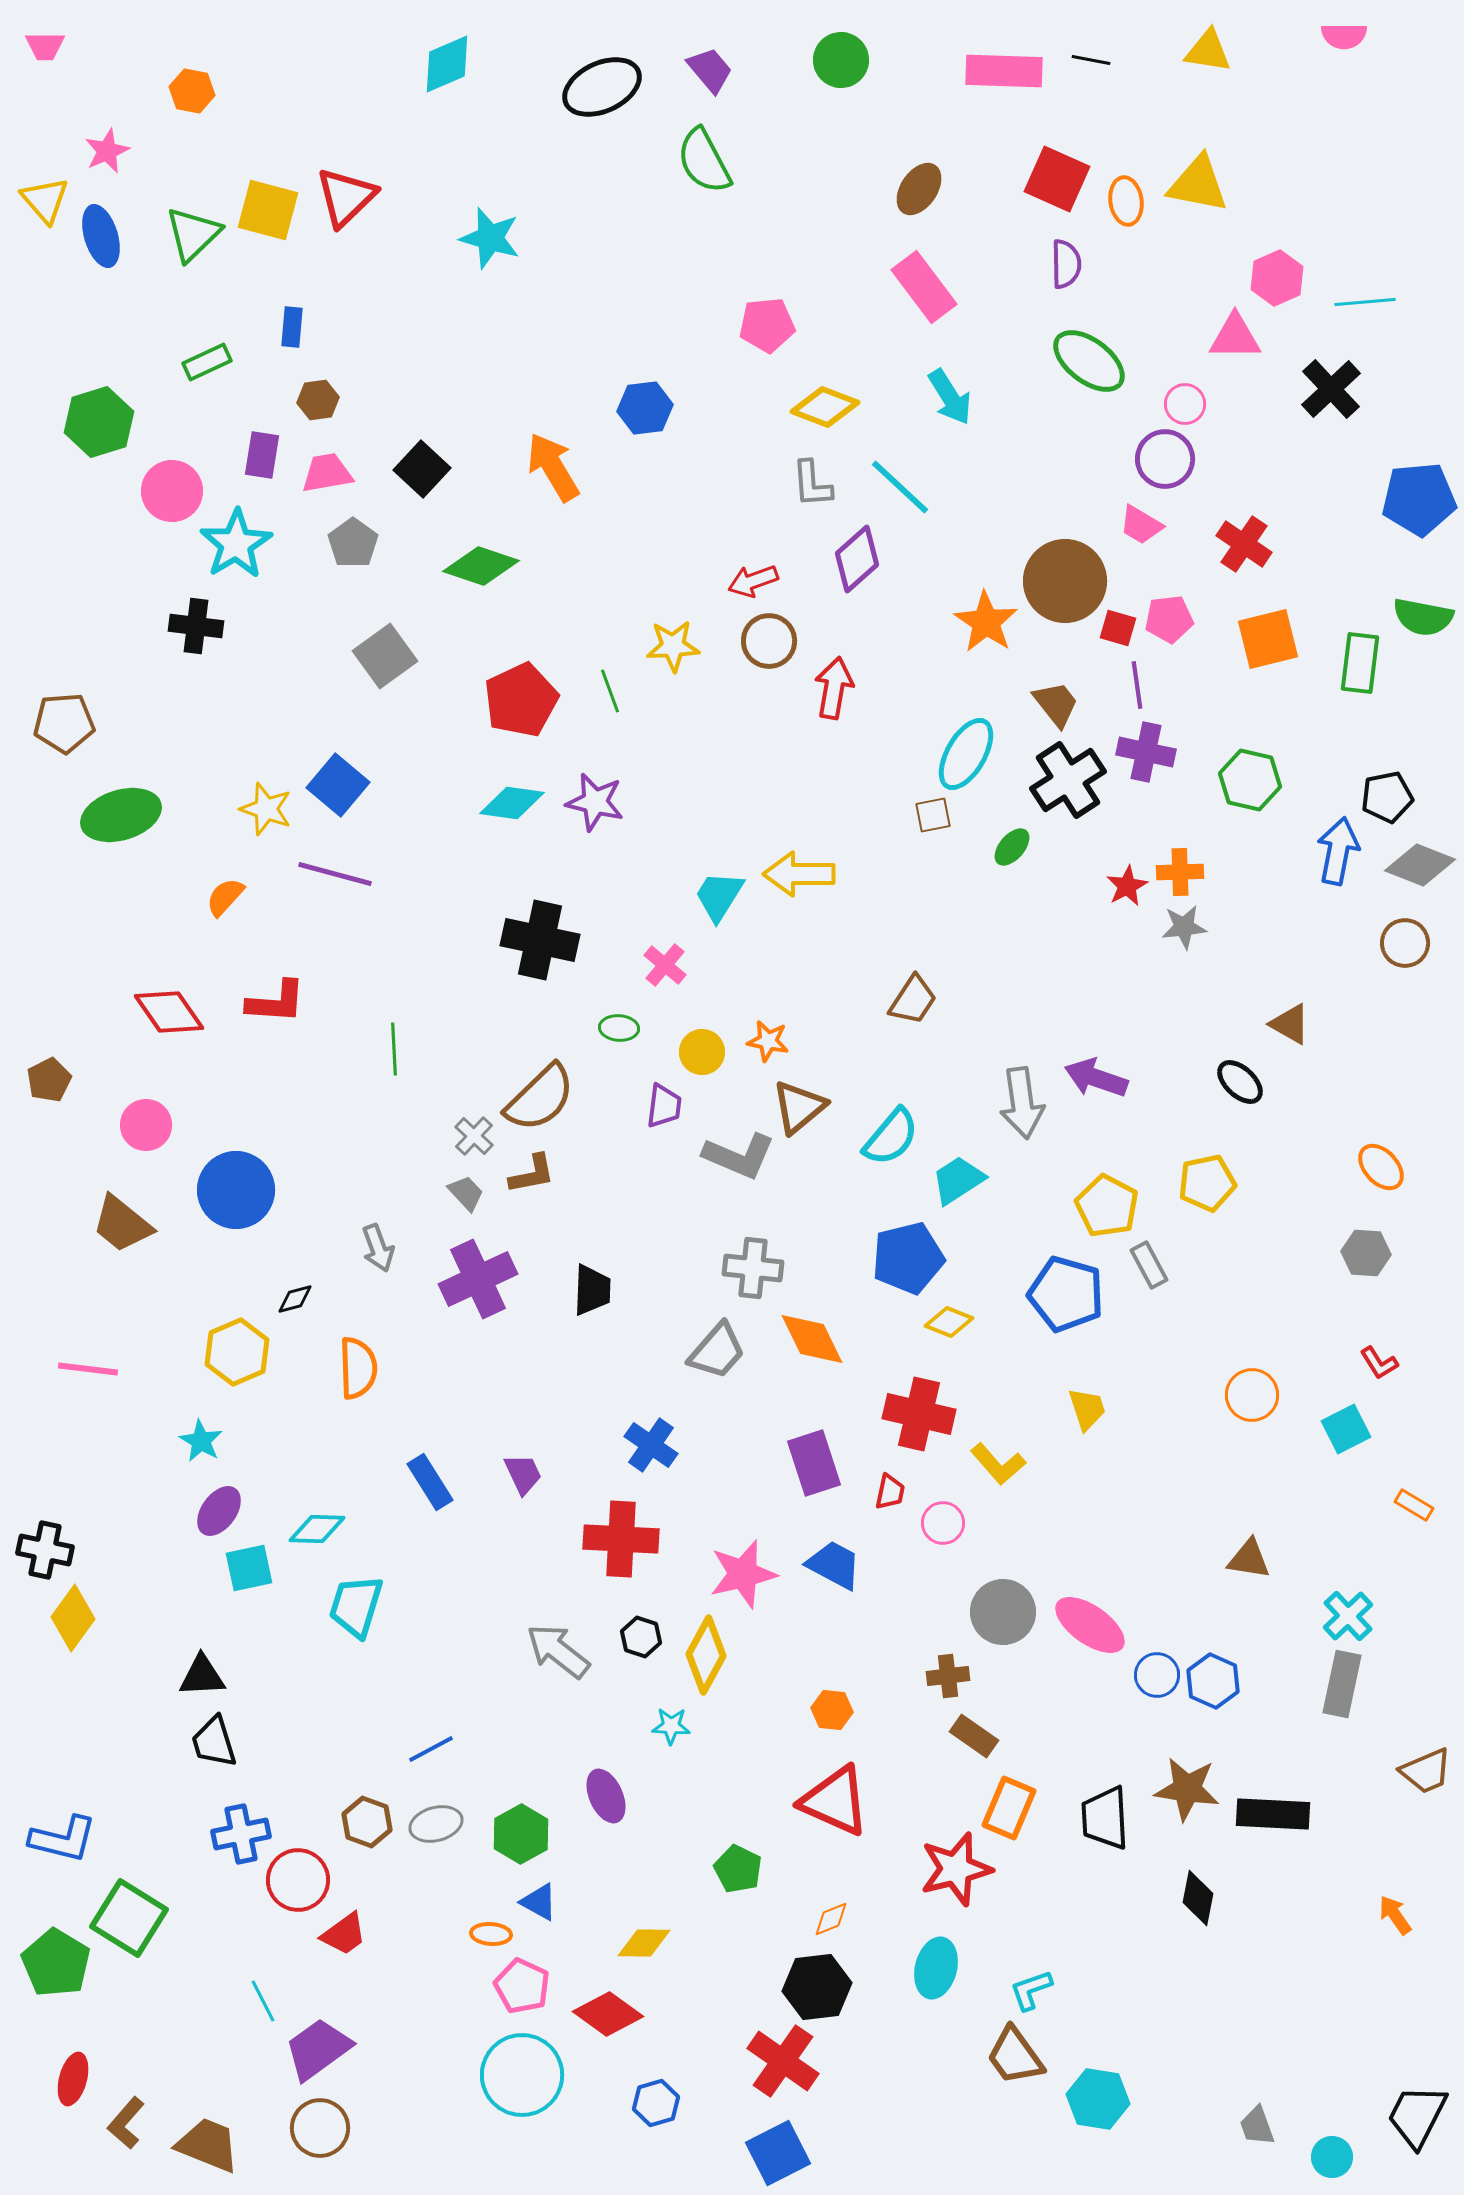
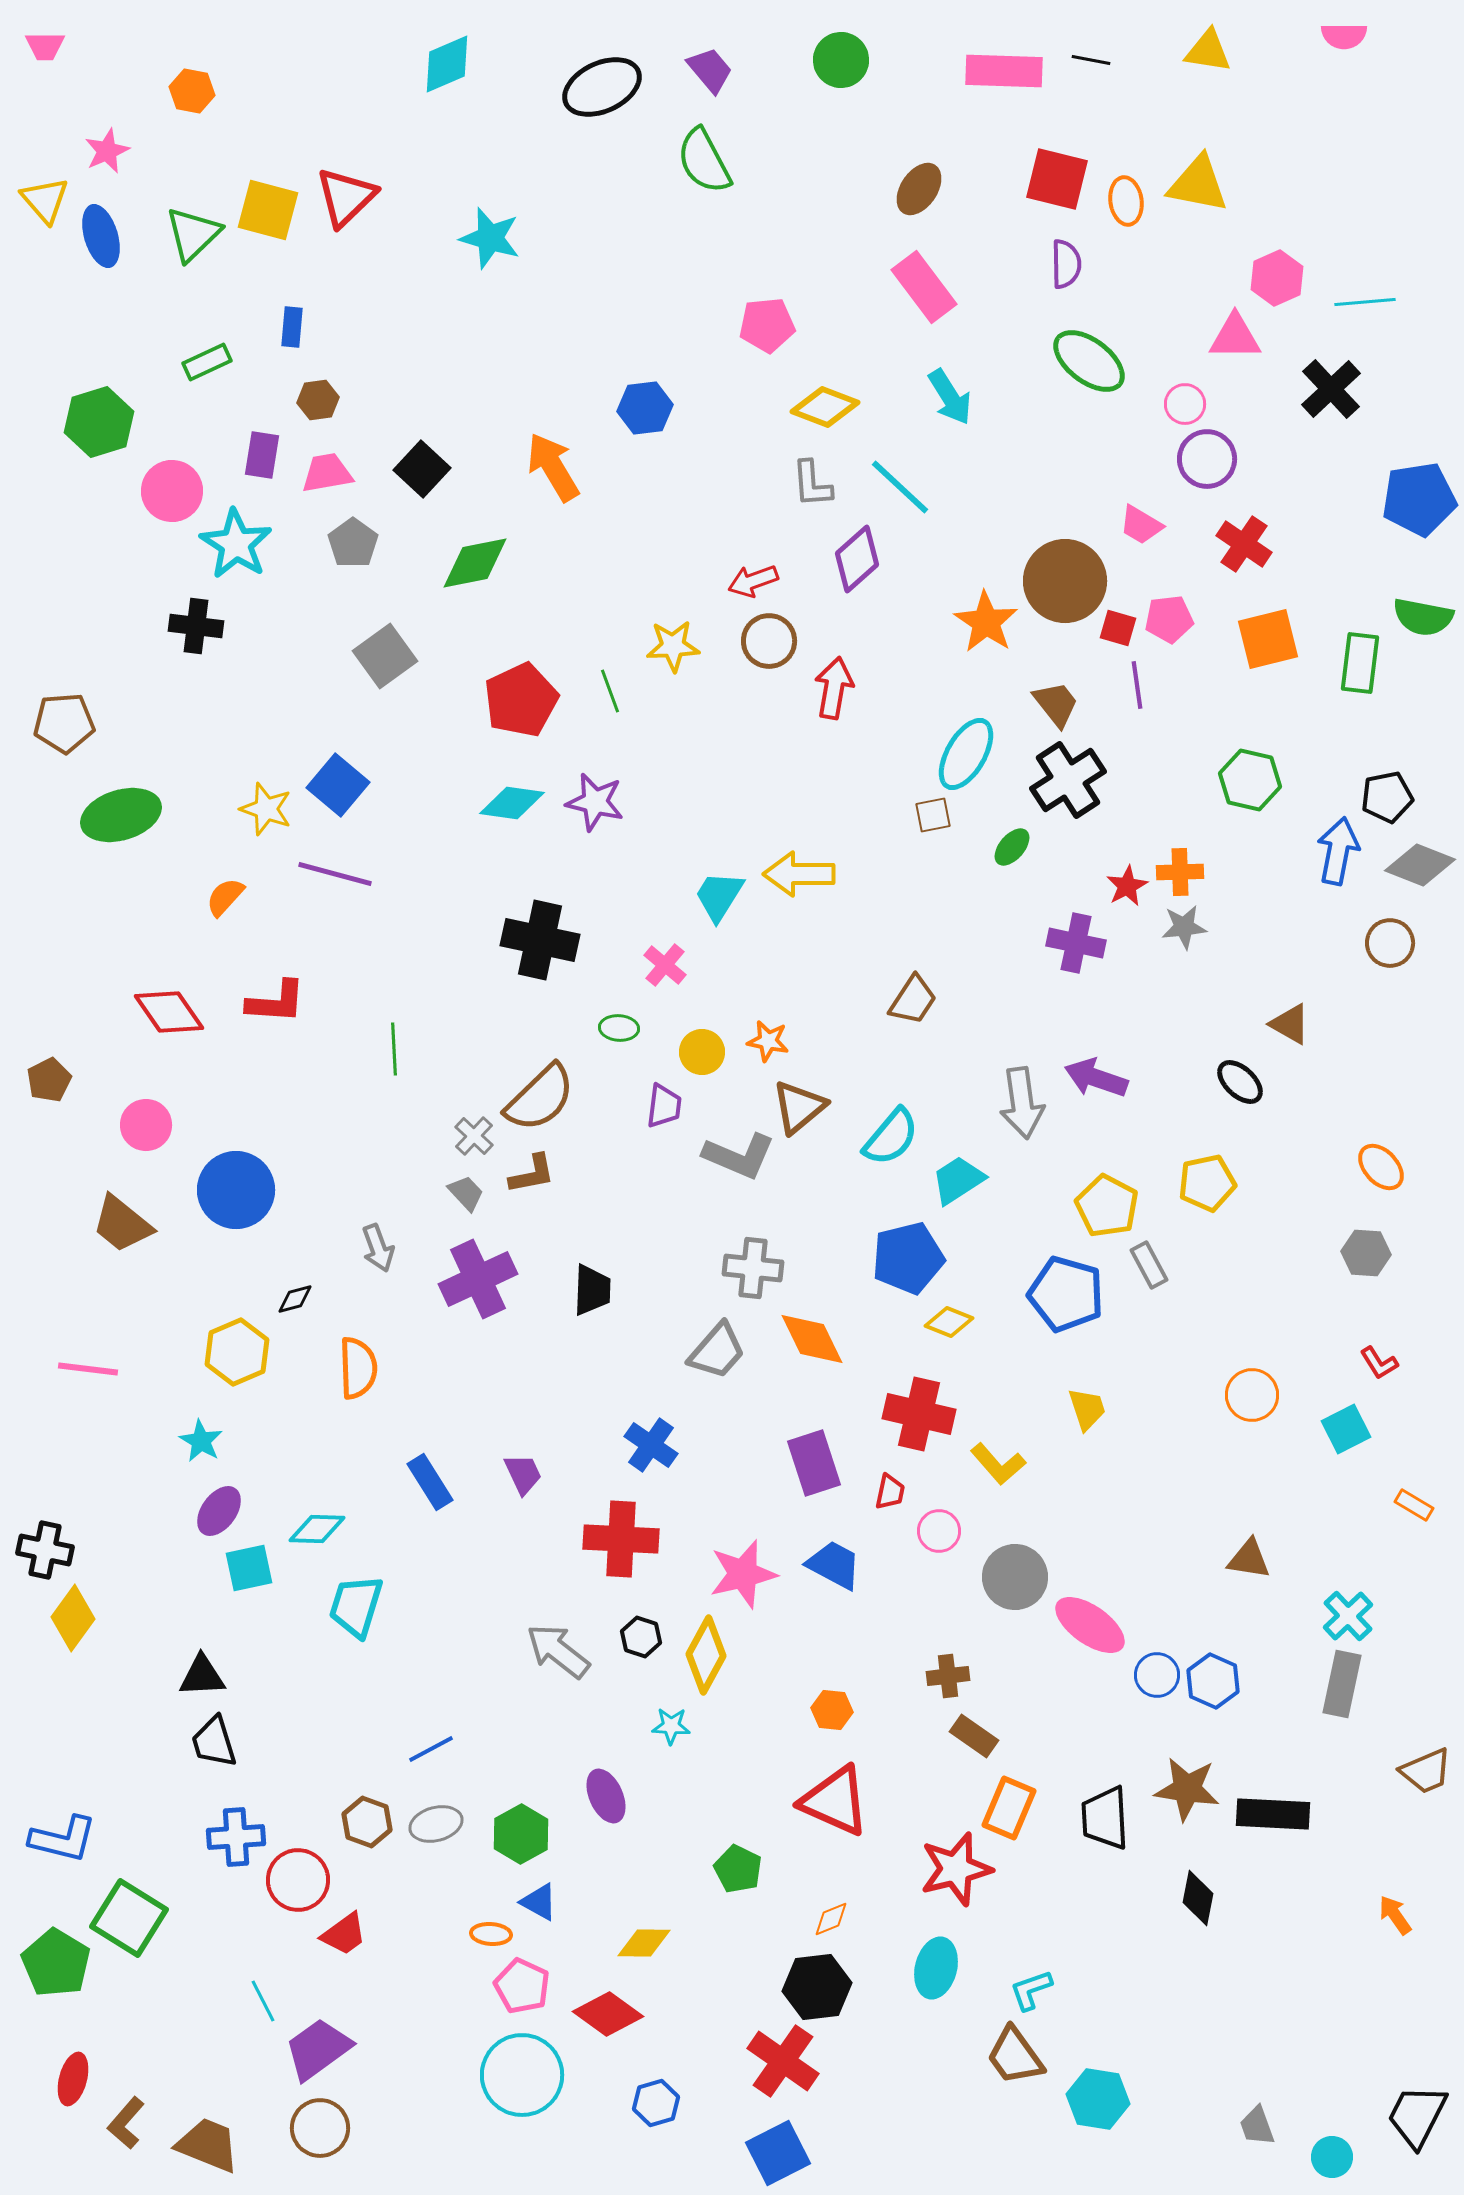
red square at (1057, 179): rotated 10 degrees counterclockwise
purple circle at (1165, 459): moved 42 px right
blue pentagon at (1419, 499): rotated 4 degrees counterclockwise
cyan star at (236, 544): rotated 8 degrees counterclockwise
green diamond at (481, 566): moved 6 px left, 3 px up; rotated 30 degrees counterclockwise
purple cross at (1146, 752): moved 70 px left, 191 px down
brown circle at (1405, 943): moved 15 px left
pink circle at (943, 1523): moved 4 px left, 8 px down
gray circle at (1003, 1612): moved 12 px right, 35 px up
blue cross at (241, 1834): moved 5 px left, 3 px down; rotated 8 degrees clockwise
